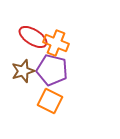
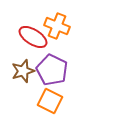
orange cross: moved 1 px right, 17 px up
purple pentagon: rotated 12 degrees clockwise
